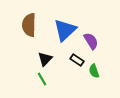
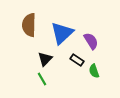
blue triangle: moved 3 px left, 3 px down
